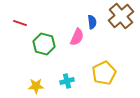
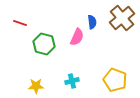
brown cross: moved 1 px right, 2 px down
yellow pentagon: moved 11 px right, 7 px down; rotated 25 degrees counterclockwise
cyan cross: moved 5 px right
